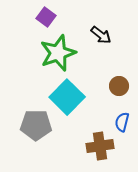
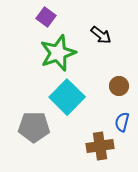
gray pentagon: moved 2 px left, 2 px down
